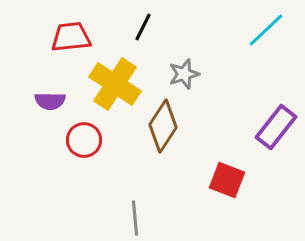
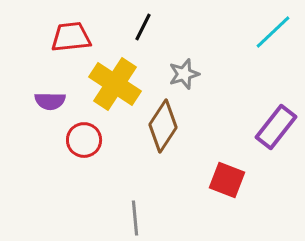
cyan line: moved 7 px right, 2 px down
